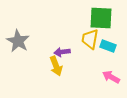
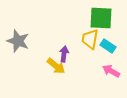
gray star: rotated 10 degrees counterclockwise
cyan rectangle: rotated 14 degrees clockwise
purple arrow: moved 2 px right, 2 px down; rotated 105 degrees clockwise
yellow arrow: rotated 30 degrees counterclockwise
pink arrow: moved 6 px up
